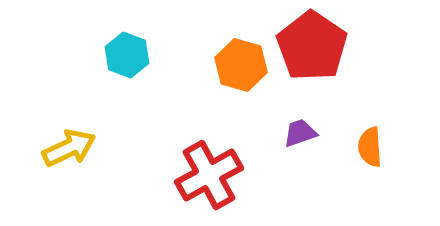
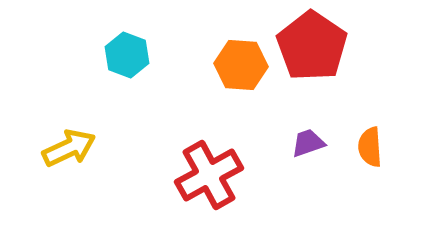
orange hexagon: rotated 12 degrees counterclockwise
purple trapezoid: moved 8 px right, 10 px down
